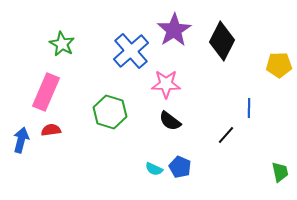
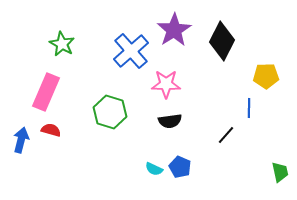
yellow pentagon: moved 13 px left, 11 px down
black semicircle: rotated 45 degrees counterclockwise
red semicircle: rotated 24 degrees clockwise
